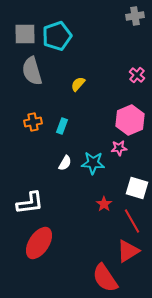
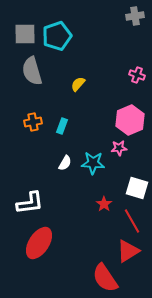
pink cross: rotated 21 degrees counterclockwise
